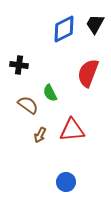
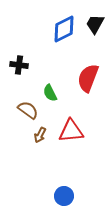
red semicircle: moved 5 px down
brown semicircle: moved 5 px down
red triangle: moved 1 px left, 1 px down
blue circle: moved 2 px left, 14 px down
